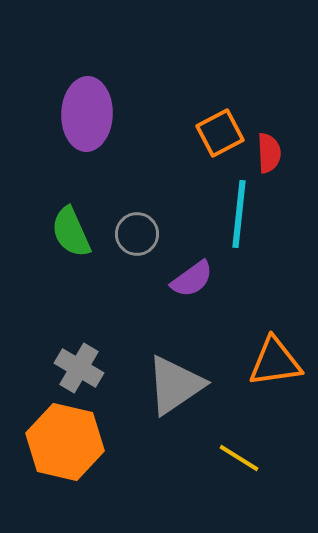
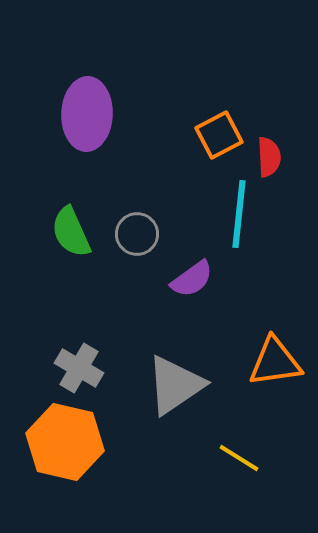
orange square: moved 1 px left, 2 px down
red semicircle: moved 4 px down
